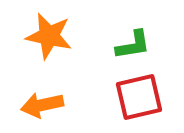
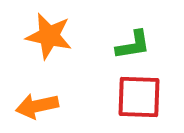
red square: rotated 15 degrees clockwise
orange arrow: moved 5 px left, 1 px down
